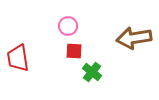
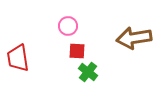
red square: moved 3 px right
green cross: moved 4 px left
